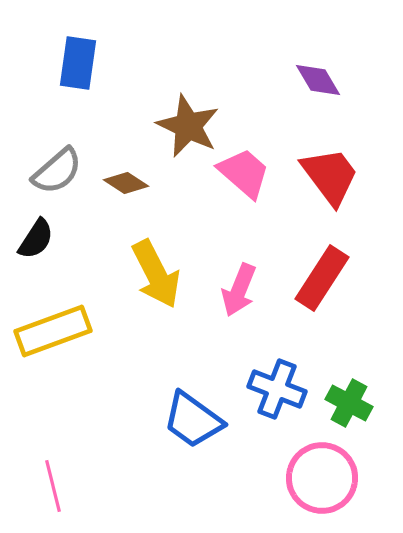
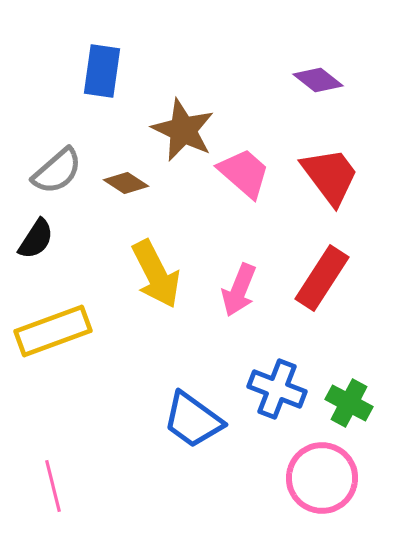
blue rectangle: moved 24 px right, 8 px down
purple diamond: rotated 21 degrees counterclockwise
brown star: moved 5 px left, 4 px down
